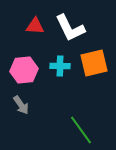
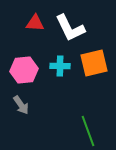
red triangle: moved 3 px up
green line: moved 7 px right, 1 px down; rotated 16 degrees clockwise
